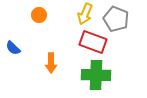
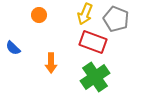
green cross: moved 1 px left, 2 px down; rotated 36 degrees counterclockwise
